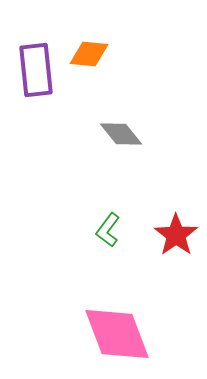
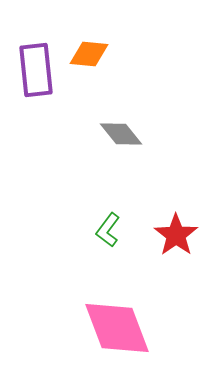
pink diamond: moved 6 px up
